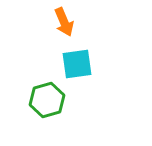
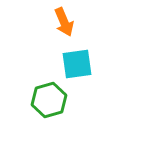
green hexagon: moved 2 px right
